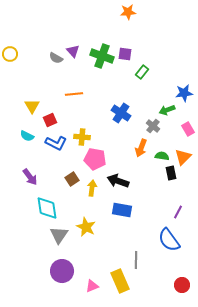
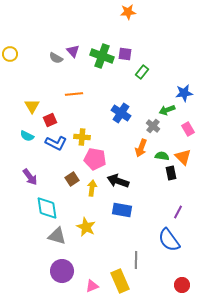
orange triangle: rotated 30 degrees counterclockwise
gray triangle: moved 2 px left, 1 px down; rotated 48 degrees counterclockwise
